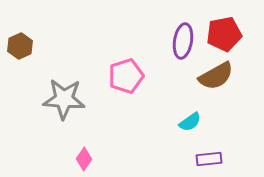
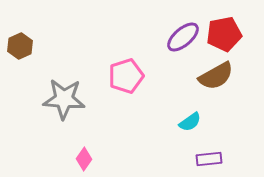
purple ellipse: moved 4 px up; rotated 40 degrees clockwise
